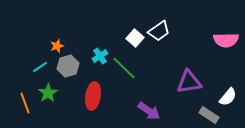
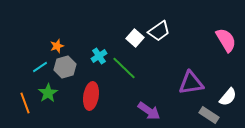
pink semicircle: rotated 120 degrees counterclockwise
cyan cross: moved 1 px left
gray hexagon: moved 3 px left, 1 px down
purple triangle: moved 2 px right, 1 px down
red ellipse: moved 2 px left
